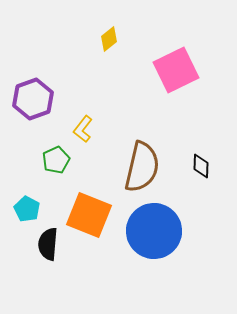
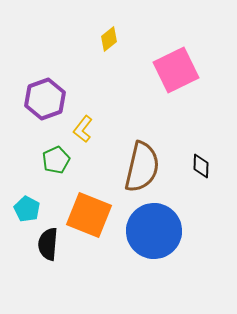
purple hexagon: moved 12 px right
